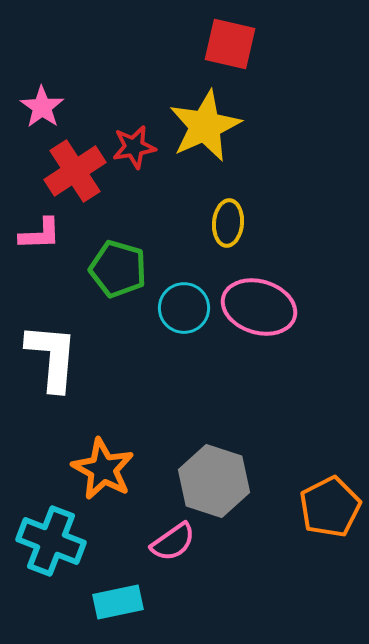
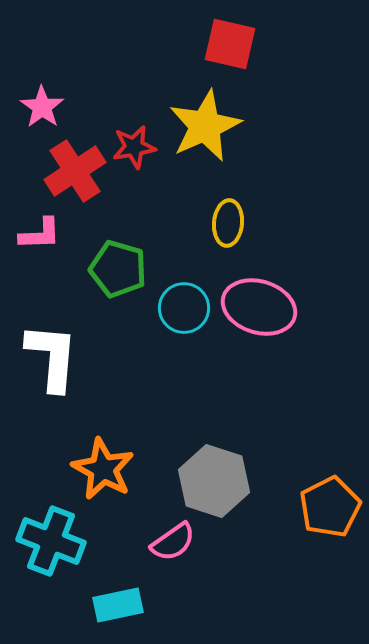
cyan rectangle: moved 3 px down
